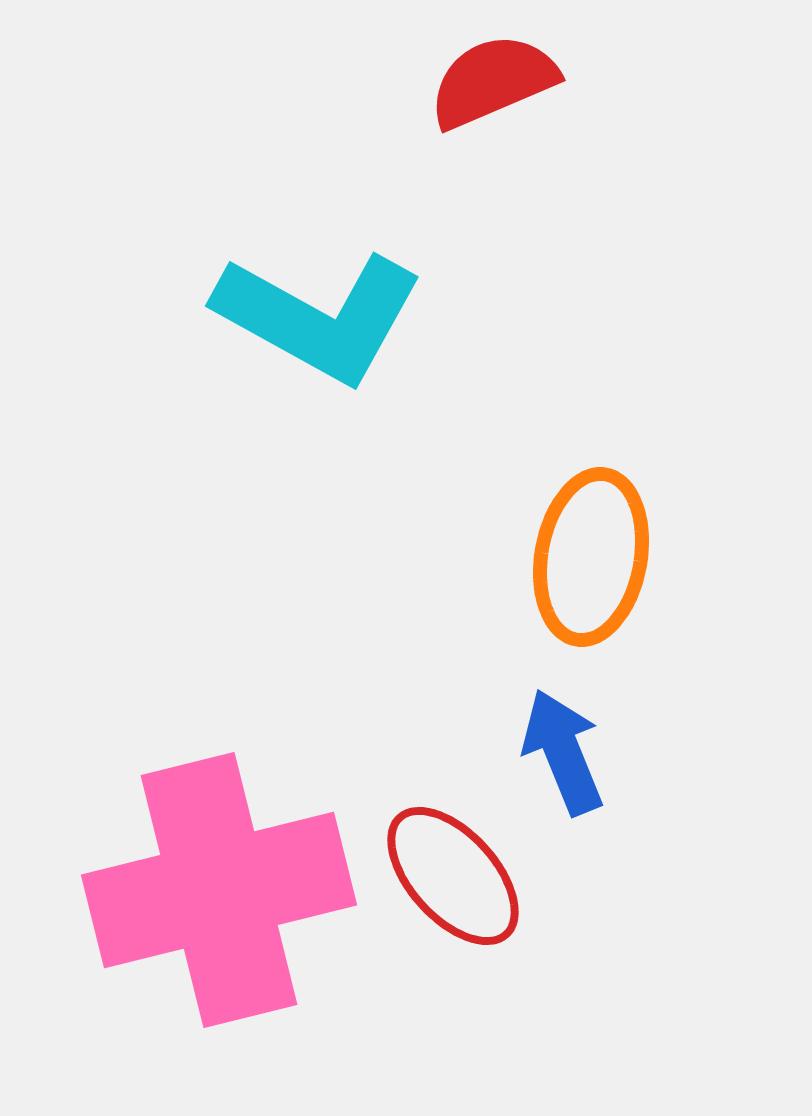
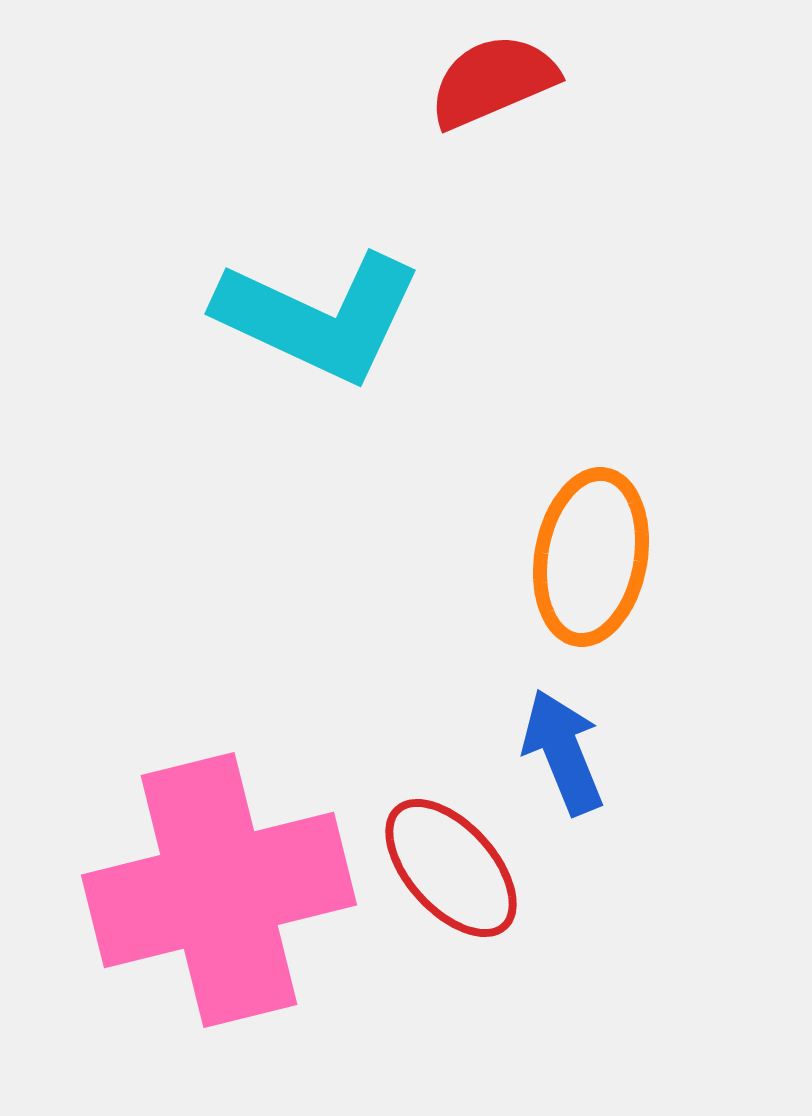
cyan L-shape: rotated 4 degrees counterclockwise
red ellipse: moved 2 px left, 8 px up
